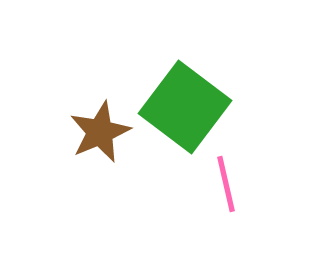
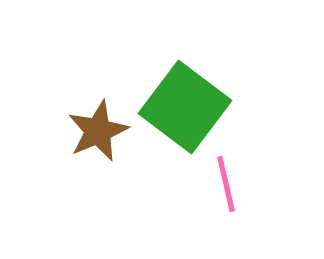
brown star: moved 2 px left, 1 px up
